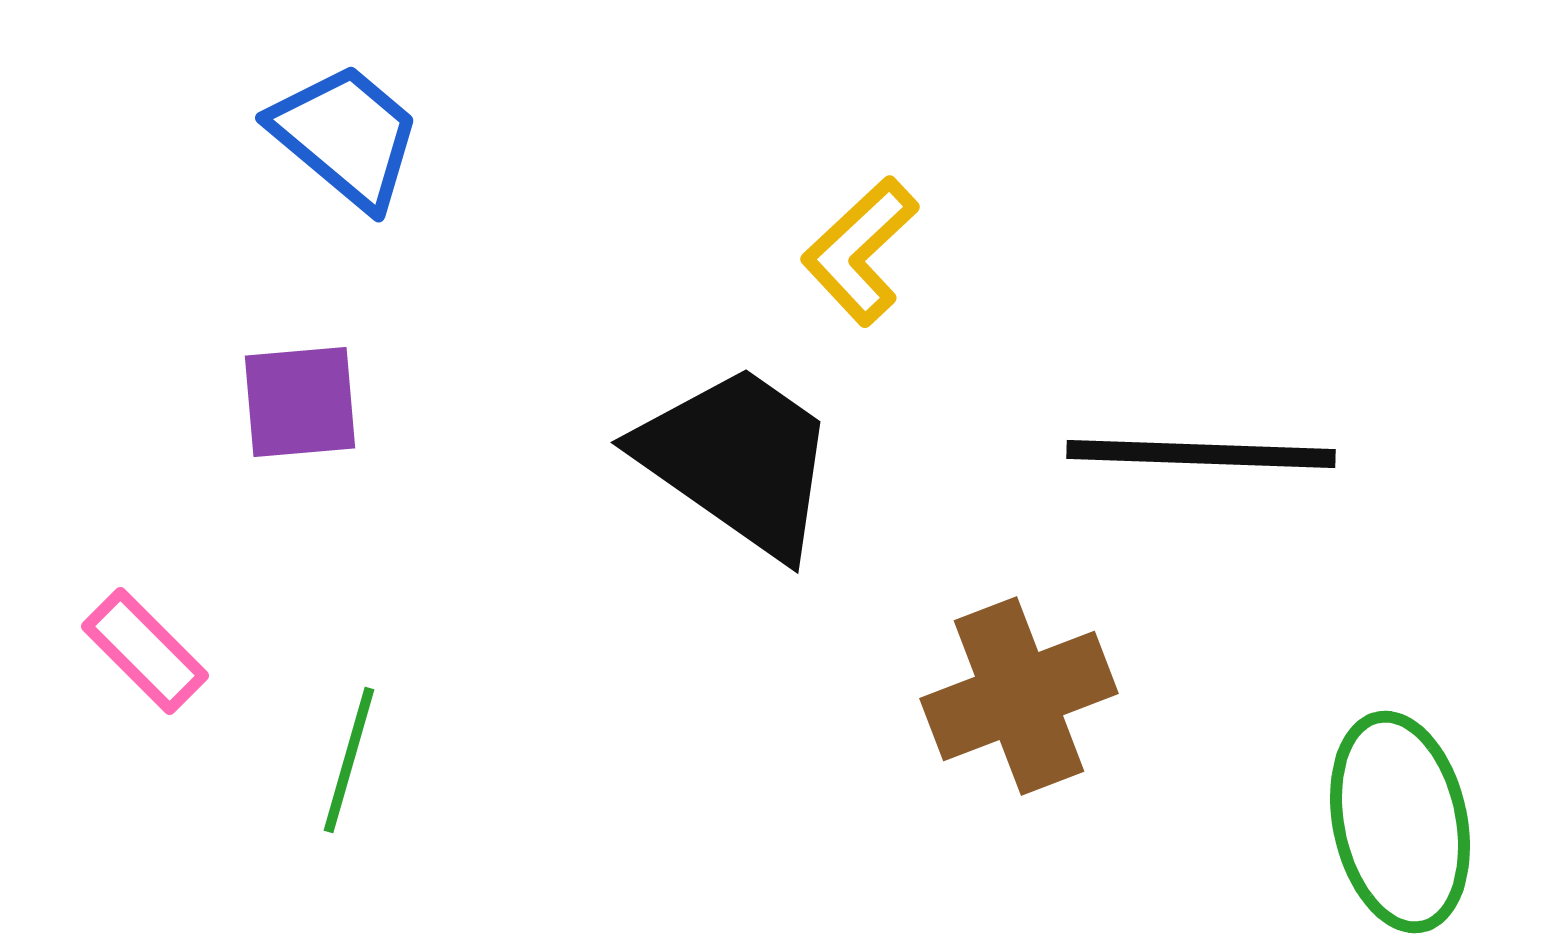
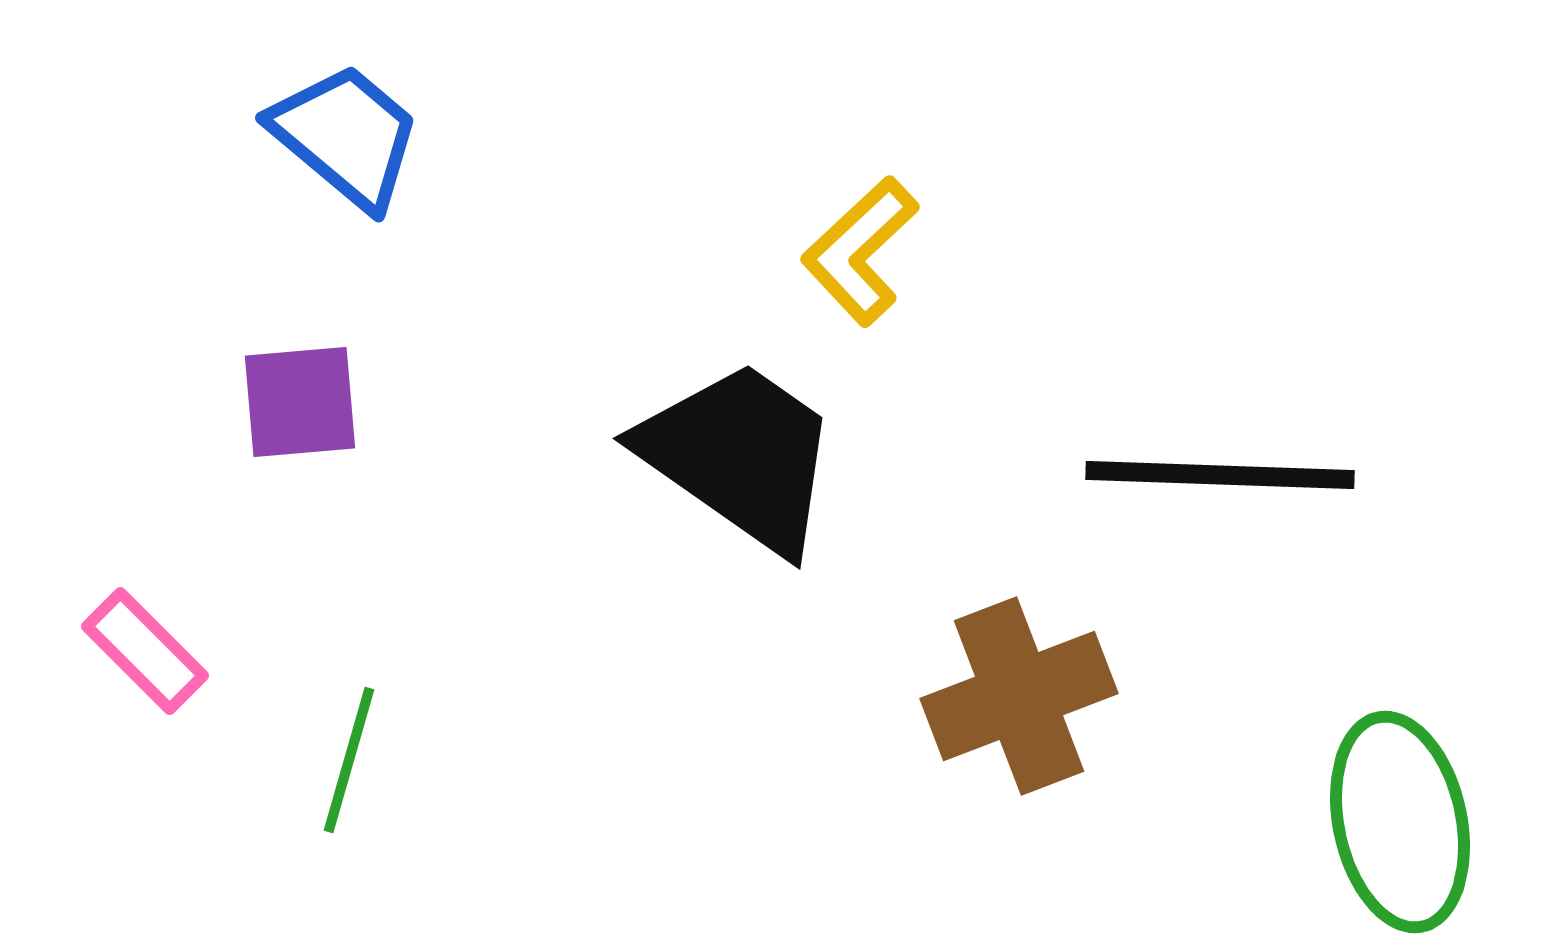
black line: moved 19 px right, 21 px down
black trapezoid: moved 2 px right, 4 px up
